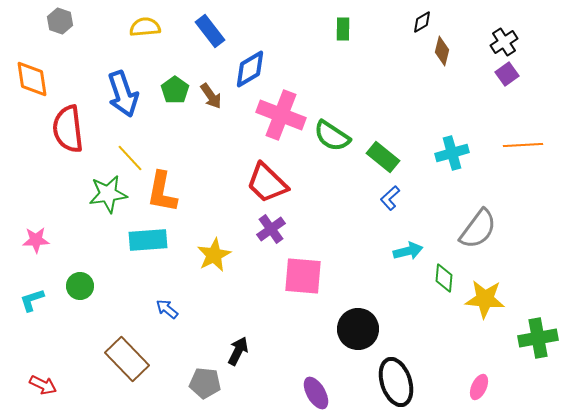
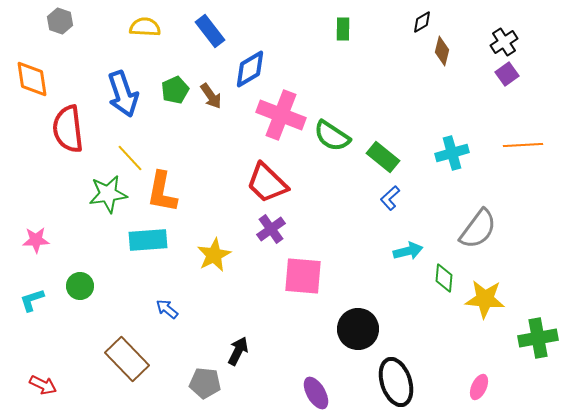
yellow semicircle at (145, 27): rotated 8 degrees clockwise
green pentagon at (175, 90): rotated 12 degrees clockwise
